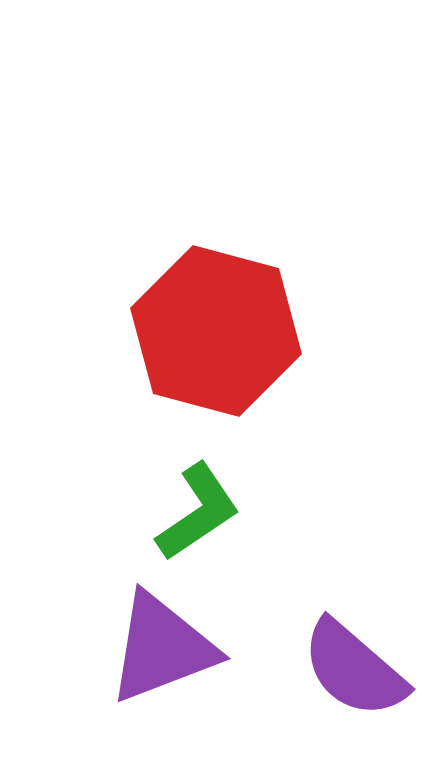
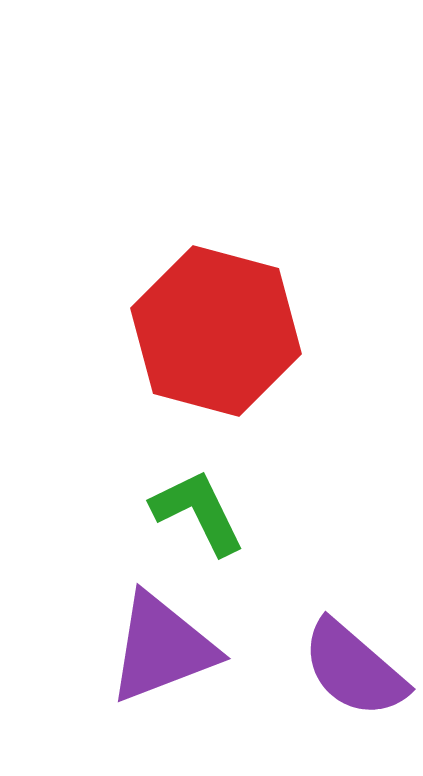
green L-shape: rotated 82 degrees counterclockwise
